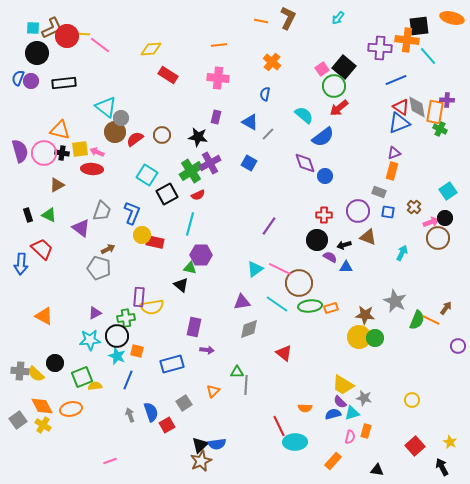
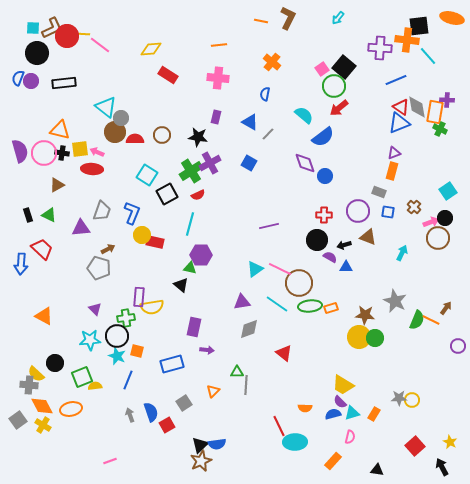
red semicircle at (135, 139): rotated 36 degrees clockwise
purple line at (269, 226): rotated 42 degrees clockwise
purple triangle at (81, 228): rotated 42 degrees counterclockwise
purple triangle at (95, 313): moved 4 px up; rotated 48 degrees counterclockwise
gray cross at (20, 371): moved 9 px right, 14 px down
gray star at (364, 398): moved 35 px right; rotated 14 degrees counterclockwise
orange rectangle at (366, 431): moved 8 px right, 17 px up; rotated 16 degrees clockwise
